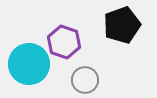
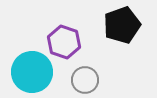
cyan circle: moved 3 px right, 8 px down
